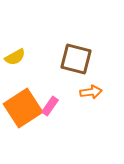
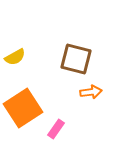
pink rectangle: moved 6 px right, 23 px down
